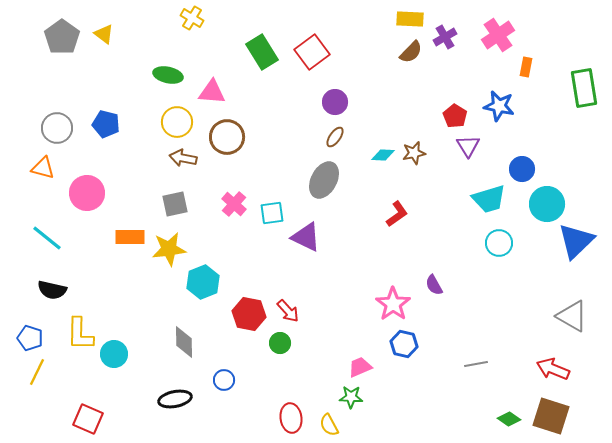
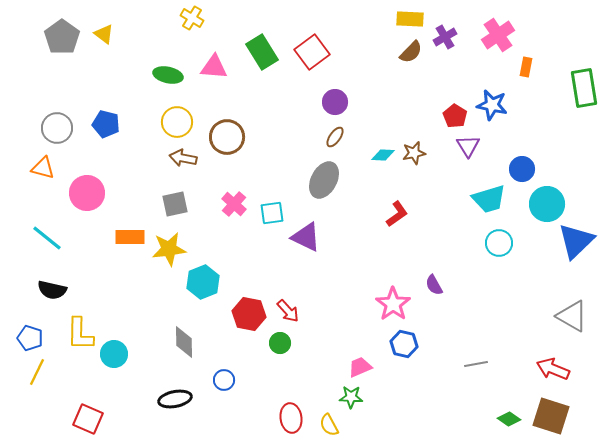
pink triangle at (212, 92): moved 2 px right, 25 px up
blue star at (499, 106): moved 7 px left, 1 px up
